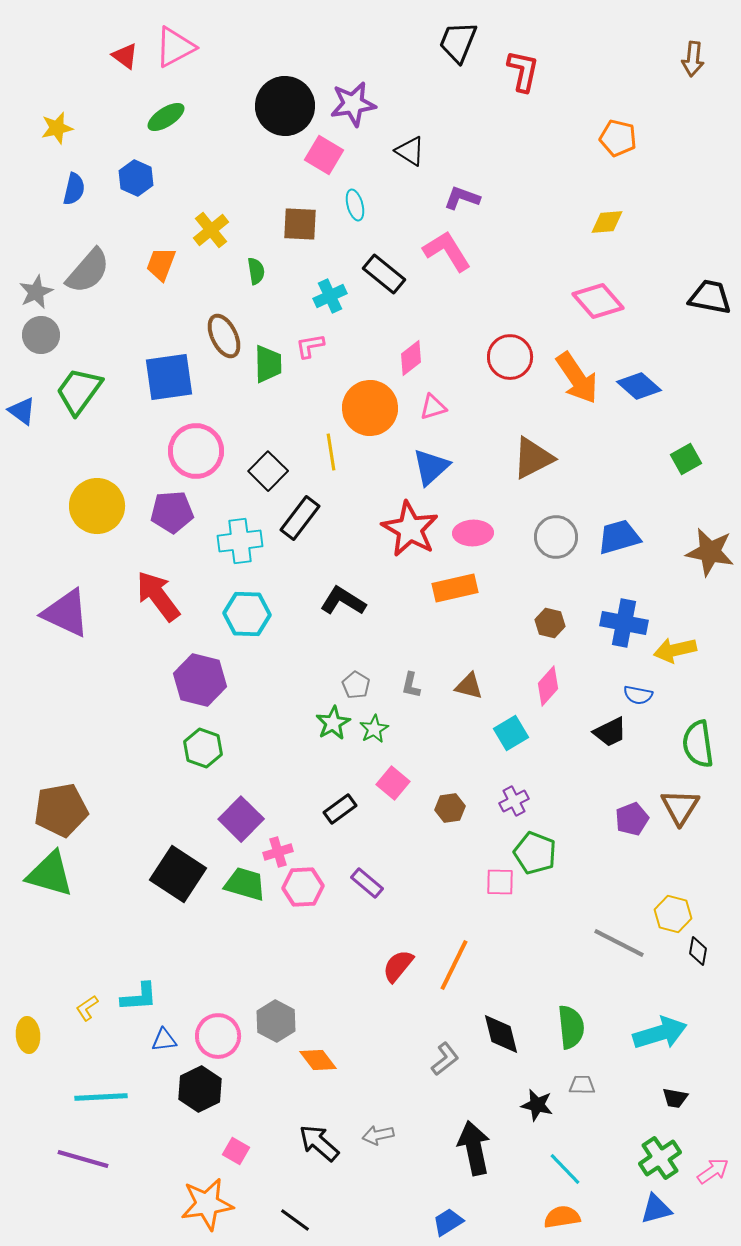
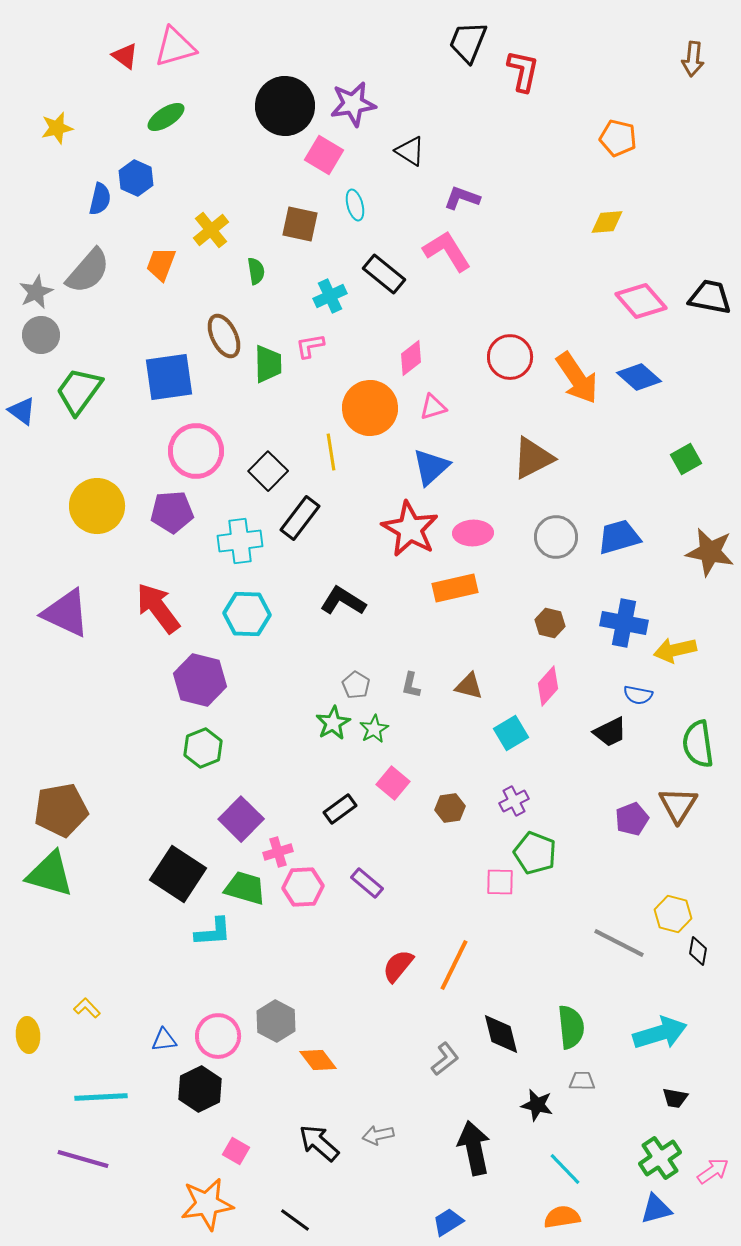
black trapezoid at (458, 42): moved 10 px right
pink triangle at (175, 47): rotated 12 degrees clockwise
blue semicircle at (74, 189): moved 26 px right, 10 px down
brown square at (300, 224): rotated 9 degrees clockwise
pink diamond at (598, 301): moved 43 px right
blue diamond at (639, 386): moved 9 px up
red arrow at (158, 596): moved 12 px down
green hexagon at (203, 748): rotated 18 degrees clockwise
brown triangle at (680, 807): moved 2 px left, 2 px up
green trapezoid at (245, 884): moved 4 px down
cyan L-shape at (139, 997): moved 74 px right, 65 px up
yellow L-shape at (87, 1008): rotated 80 degrees clockwise
gray trapezoid at (582, 1085): moved 4 px up
